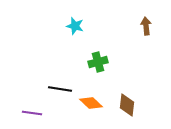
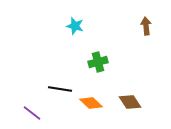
brown diamond: moved 3 px right, 3 px up; rotated 40 degrees counterclockwise
purple line: rotated 30 degrees clockwise
